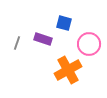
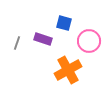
pink circle: moved 3 px up
